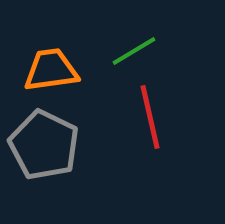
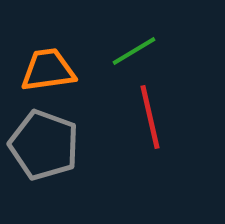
orange trapezoid: moved 3 px left
gray pentagon: rotated 6 degrees counterclockwise
